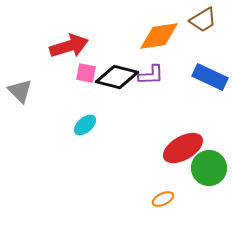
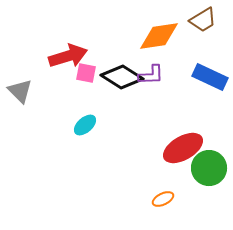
red arrow: moved 1 px left, 10 px down
black diamond: moved 5 px right; rotated 18 degrees clockwise
